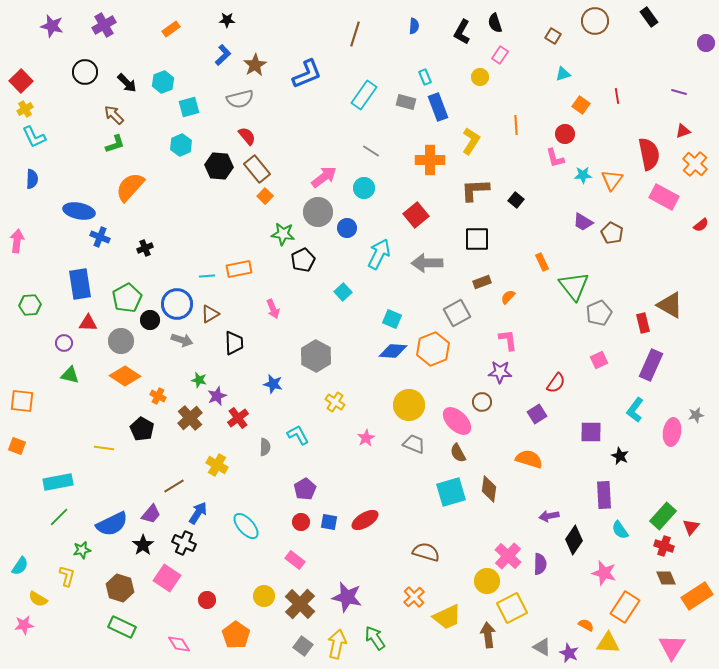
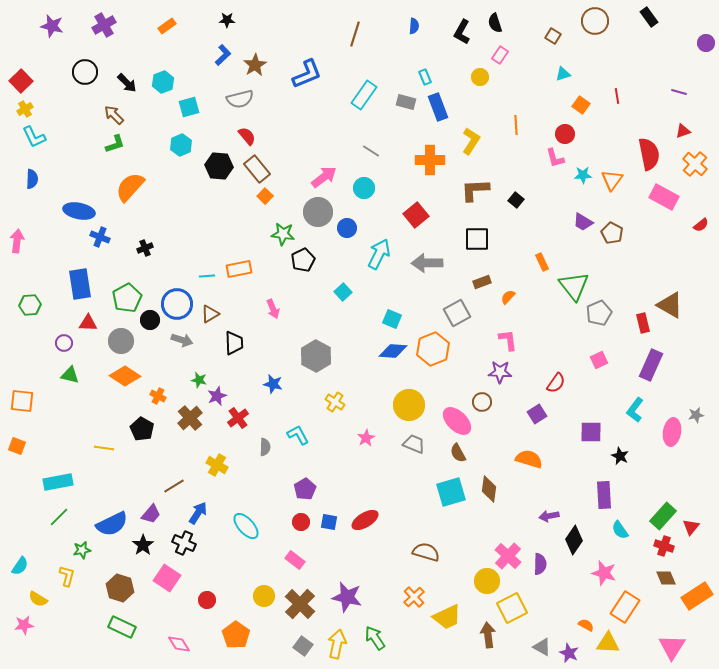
orange rectangle at (171, 29): moved 4 px left, 3 px up
